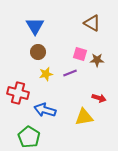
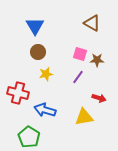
purple line: moved 8 px right, 4 px down; rotated 32 degrees counterclockwise
